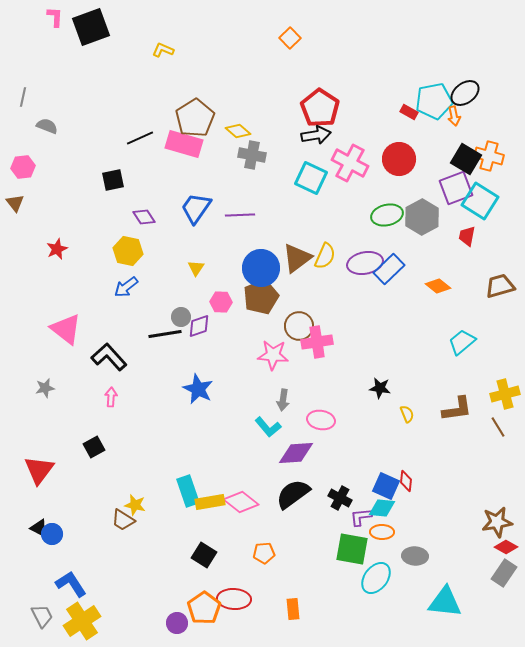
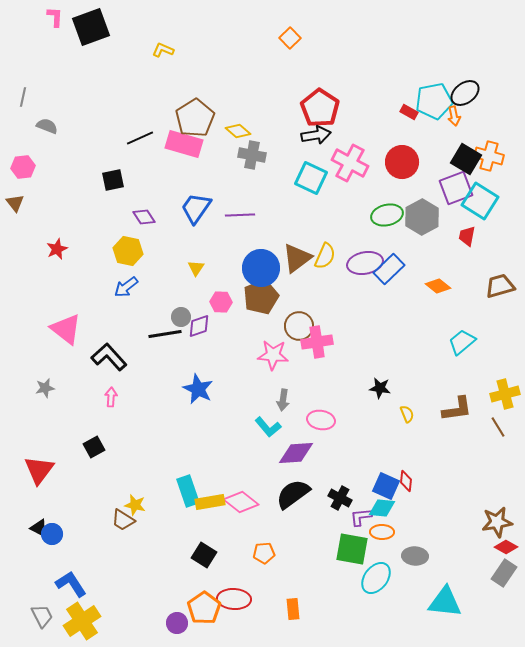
red circle at (399, 159): moved 3 px right, 3 px down
